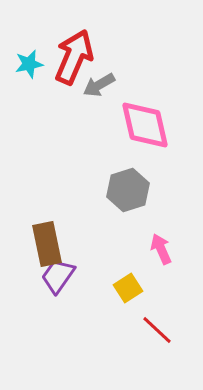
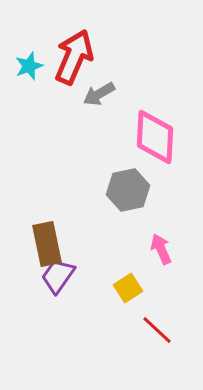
cyan star: moved 2 px down; rotated 8 degrees counterclockwise
gray arrow: moved 9 px down
pink diamond: moved 10 px right, 12 px down; rotated 16 degrees clockwise
gray hexagon: rotated 6 degrees clockwise
